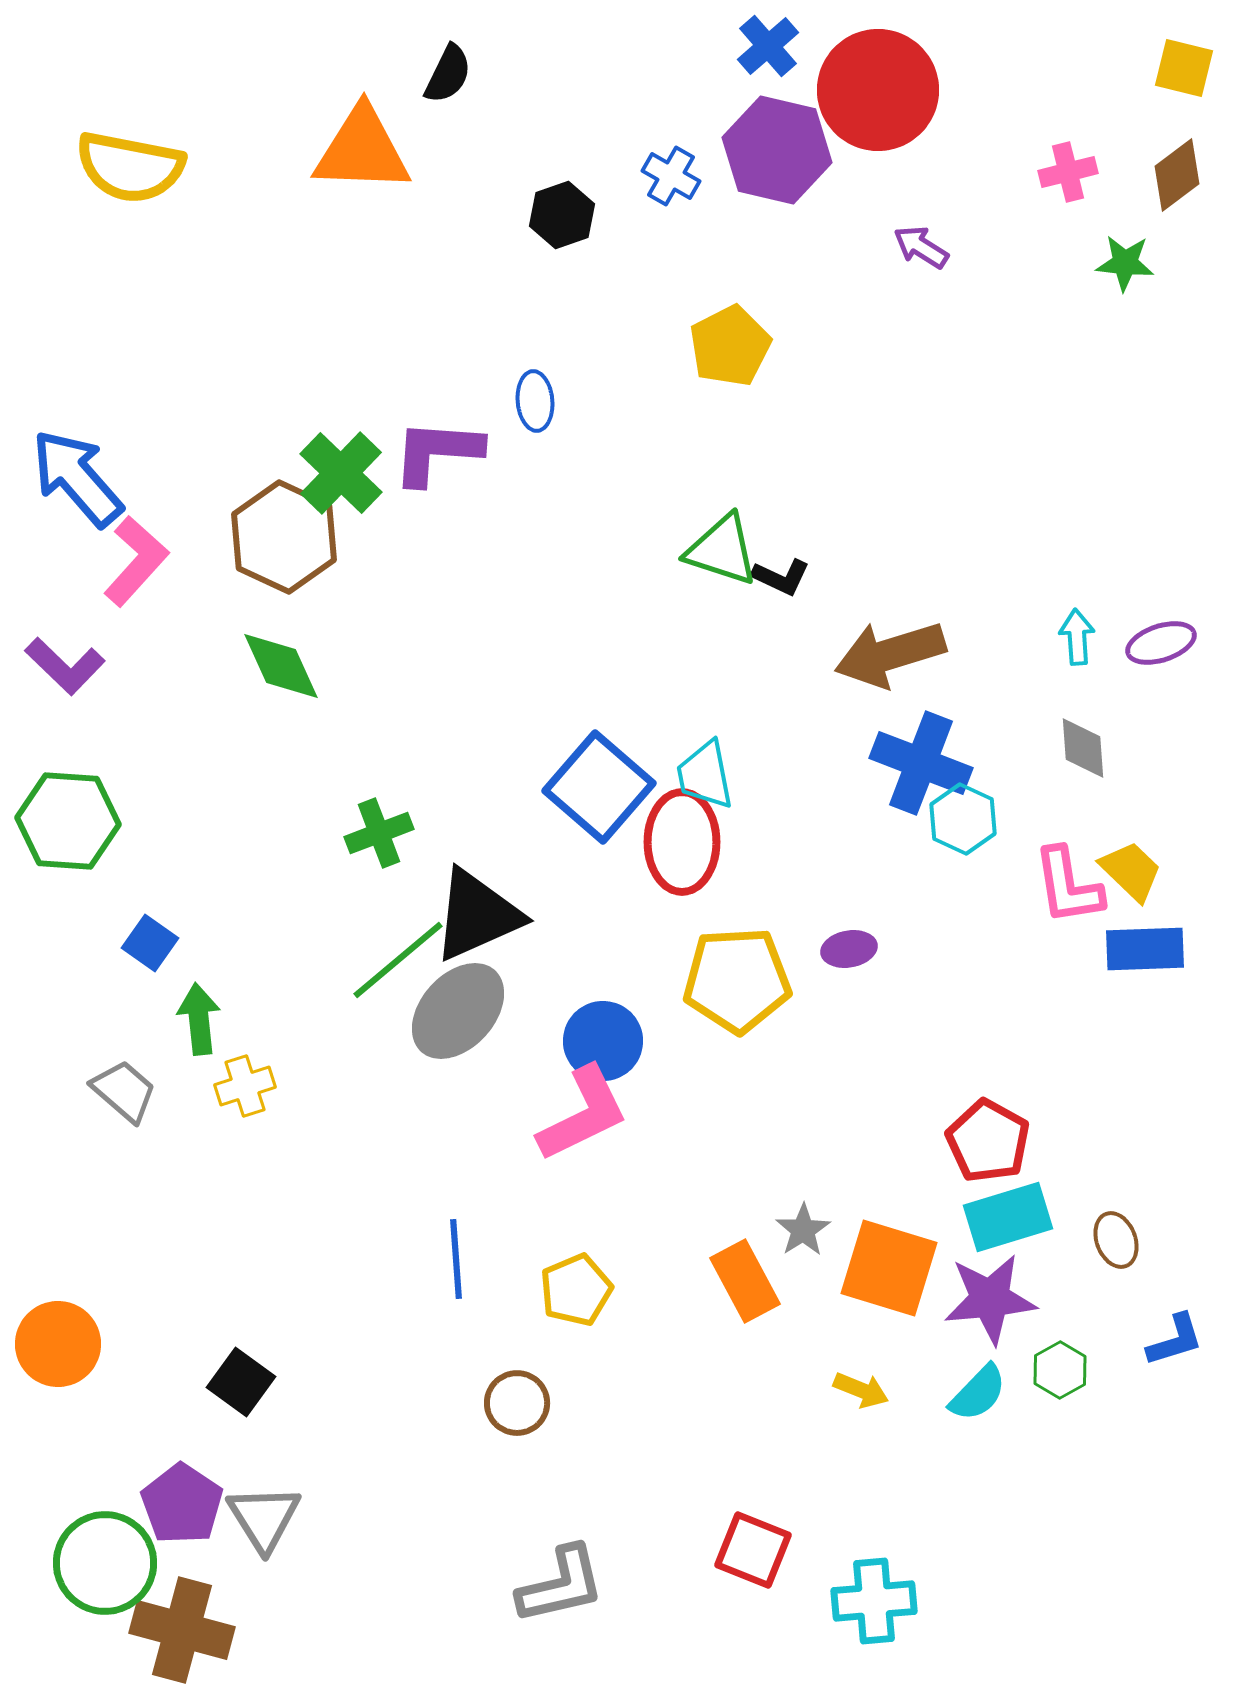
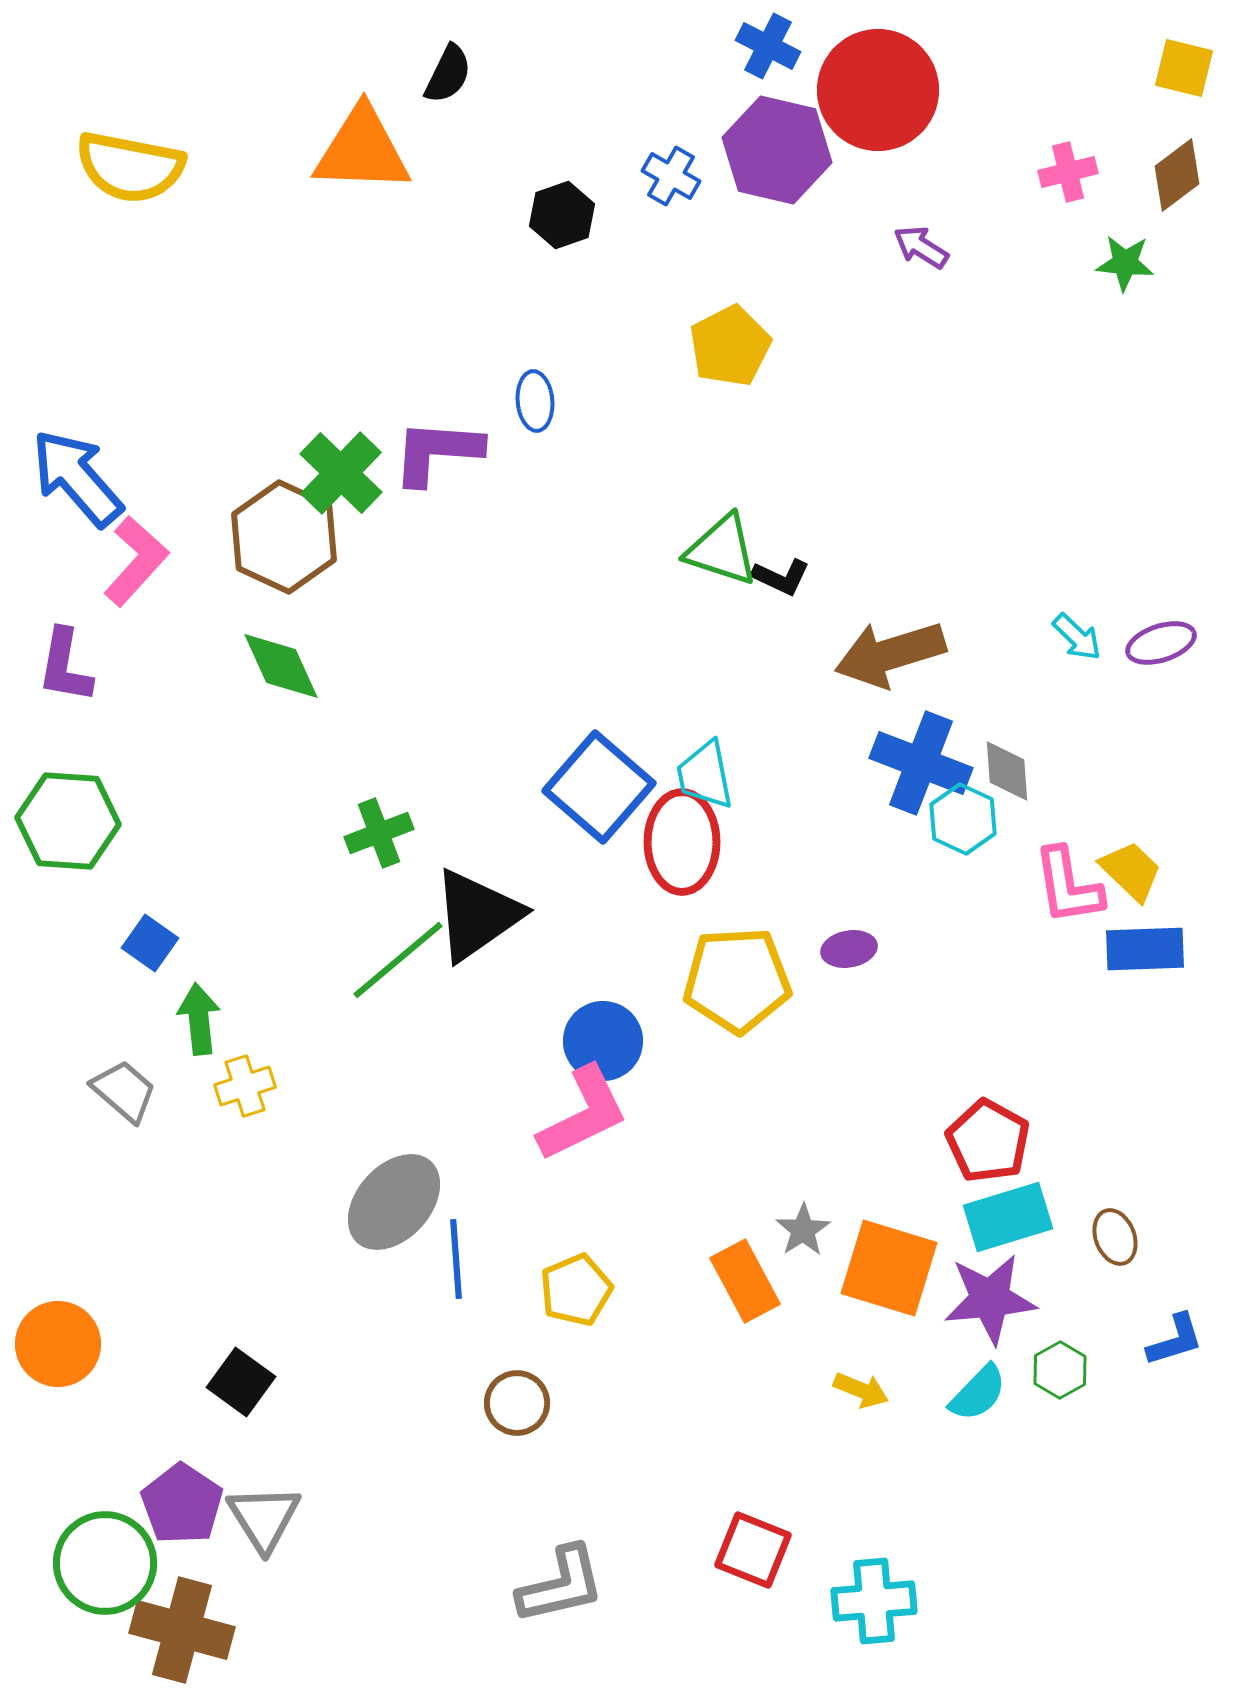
blue cross at (768, 46): rotated 22 degrees counterclockwise
cyan arrow at (1077, 637): rotated 138 degrees clockwise
purple L-shape at (65, 666): rotated 56 degrees clockwise
gray diamond at (1083, 748): moved 76 px left, 23 px down
black triangle at (477, 915): rotated 11 degrees counterclockwise
gray ellipse at (458, 1011): moved 64 px left, 191 px down
brown ellipse at (1116, 1240): moved 1 px left, 3 px up
